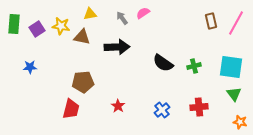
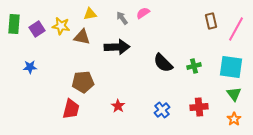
pink line: moved 6 px down
black semicircle: rotated 10 degrees clockwise
orange star: moved 6 px left, 3 px up; rotated 24 degrees clockwise
